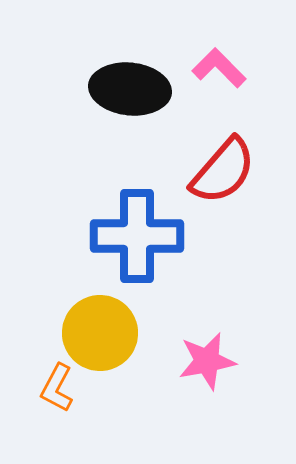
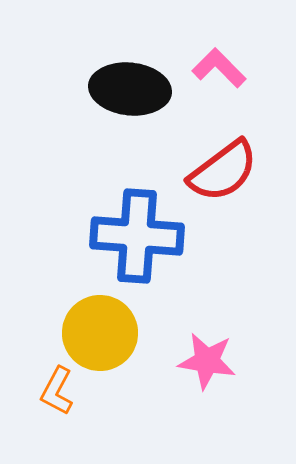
red semicircle: rotated 12 degrees clockwise
blue cross: rotated 4 degrees clockwise
pink star: rotated 20 degrees clockwise
orange L-shape: moved 3 px down
